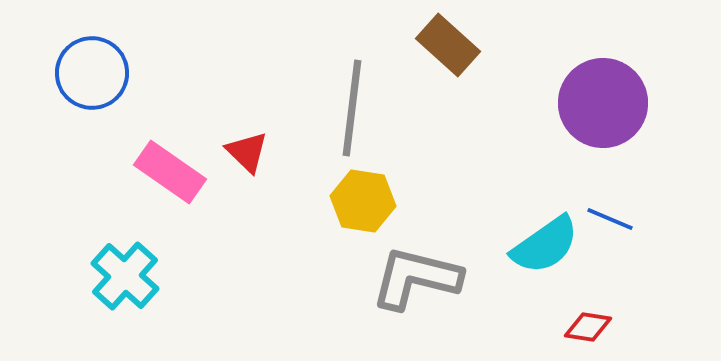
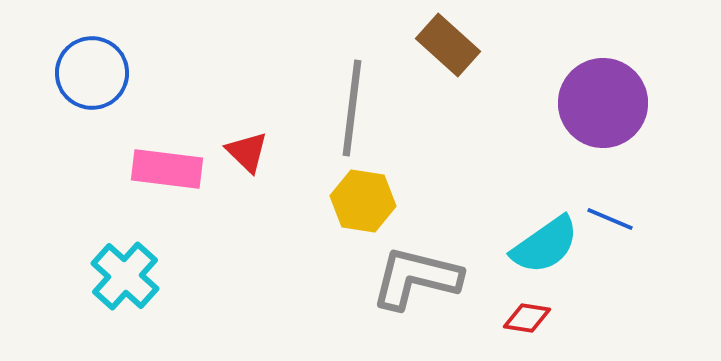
pink rectangle: moved 3 px left, 3 px up; rotated 28 degrees counterclockwise
red diamond: moved 61 px left, 9 px up
